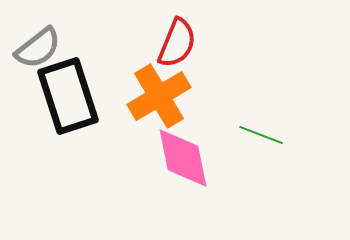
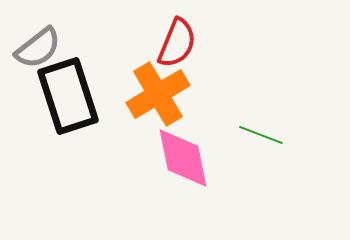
orange cross: moved 1 px left, 2 px up
